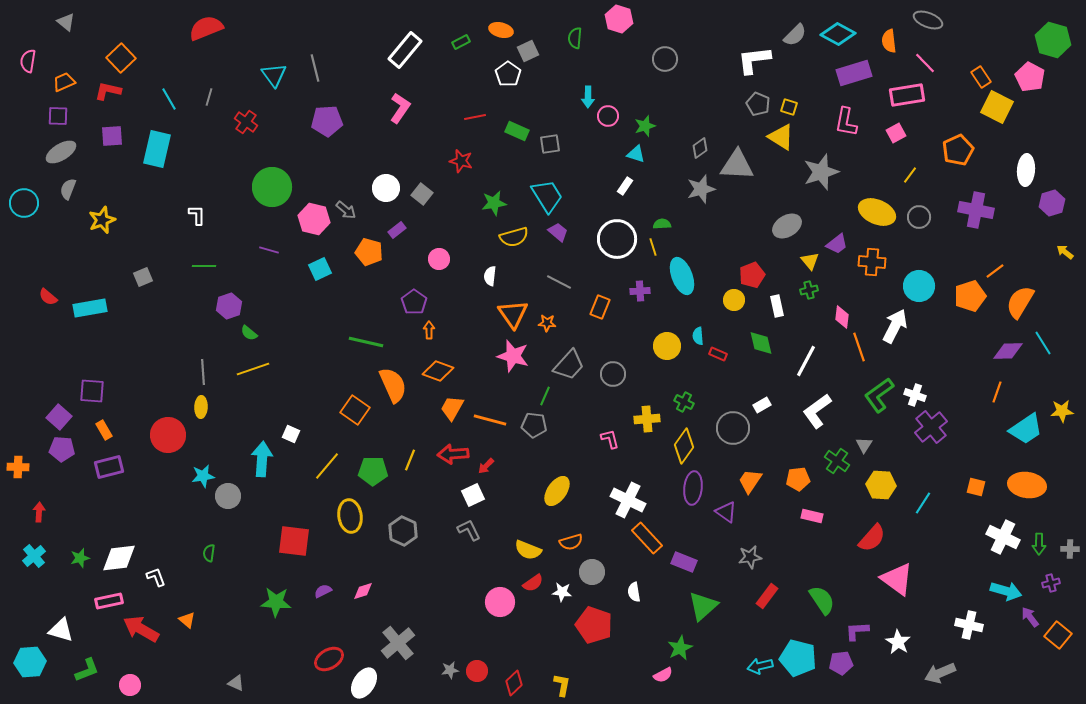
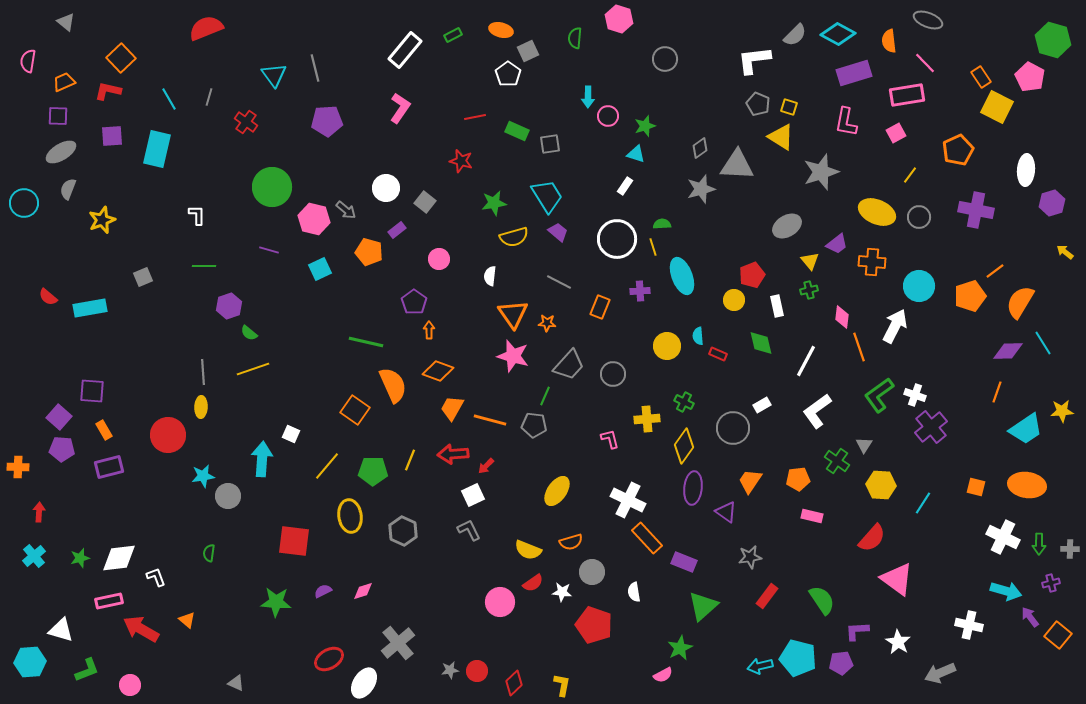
green rectangle at (461, 42): moved 8 px left, 7 px up
gray square at (422, 194): moved 3 px right, 8 px down
